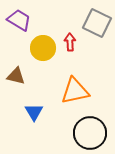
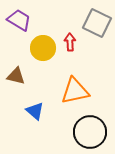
blue triangle: moved 1 px right, 1 px up; rotated 18 degrees counterclockwise
black circle: moved 1 px up
